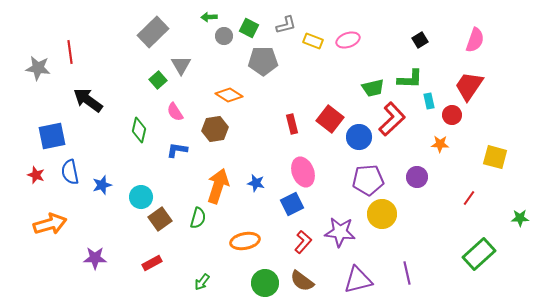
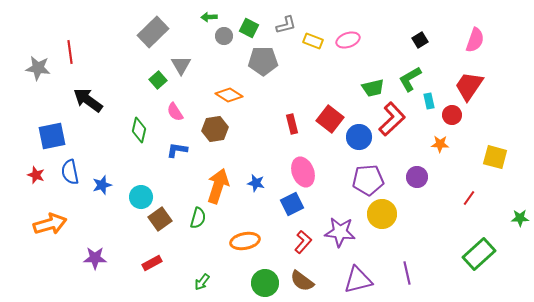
green L-shape at (410, 79): rotated 148 degrees clockwise
